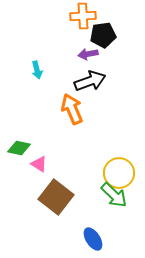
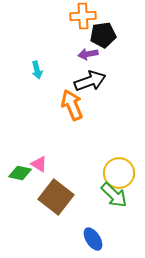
orange arrow: moved 4 px up
green diamond: moved 1 px right, 25 px down
